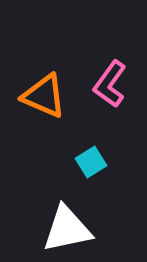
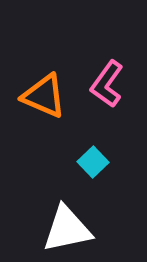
pink L-shape: moved 3 px left
cyan square: moved 2 px right; rotated 12 degrees counterclockwise
